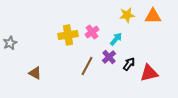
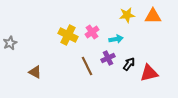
yellow cross: rotated 36 degrees clockwise
cyan arrow: rotated 40 degrees clockwise
purple cross: moved 1 px left, 1 px down; rotated 16 degrees clockwise
brown line: rotated 54 degrees counterclockwise
brown triangle: moved 1 px up
